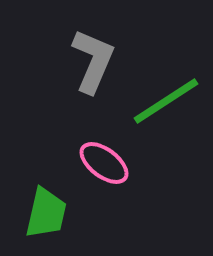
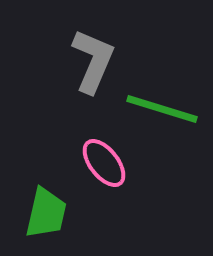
green line: moved 4 px left, 8 px down; rotated 50 degrees clockwise
pink ellipse: rotated 15 degrees clockwise
